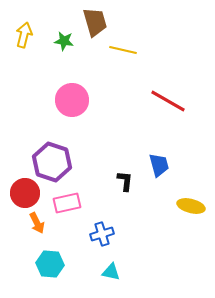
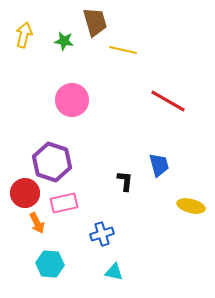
pink rectangle: moved 3 px left
cyan triangle: moved 3 px right
